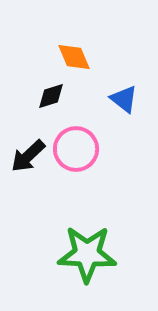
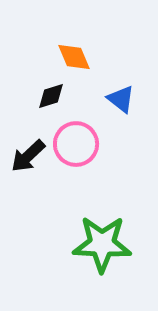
blue triangle: moved 3 px left
pink circle: moved 5 px up
green star: moved 15 px right, 10 px up
